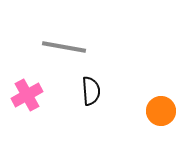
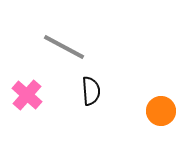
gray line: rotated 18 degrees clockwise
pink cross: rotated 20 degrees counterclockwise
